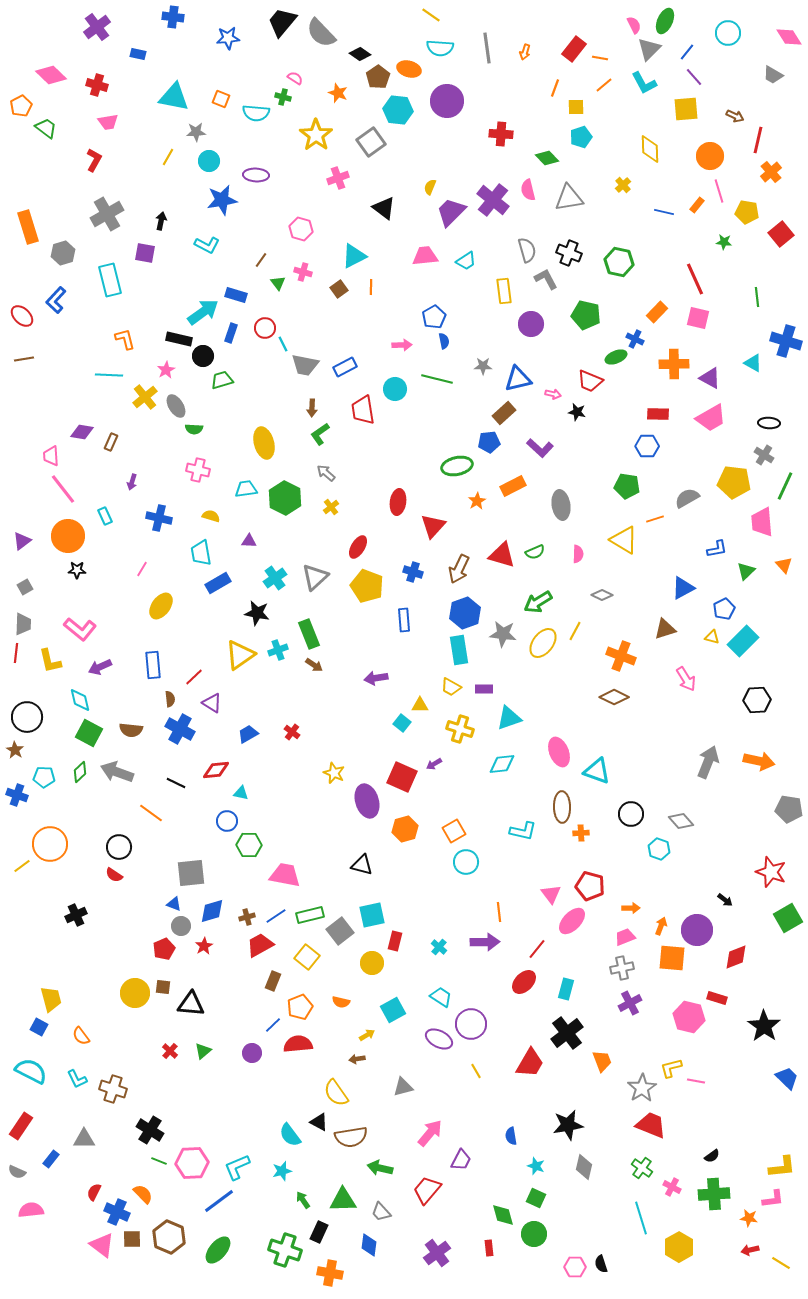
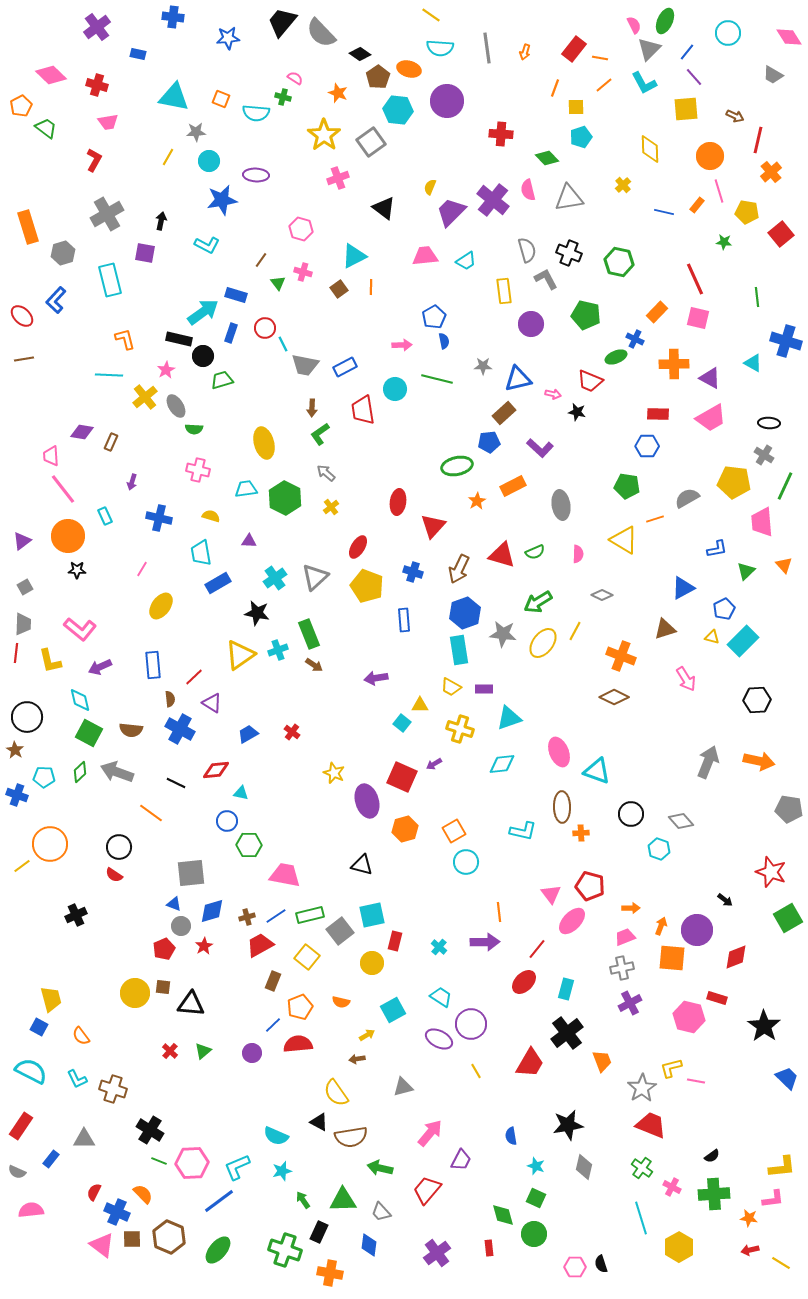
yellow star at (316, 135): moved 8 px right
cyan semicircle at (290, 1135): moved 14 px left, 1 px down; rotated 30 degrees counterclockwise
